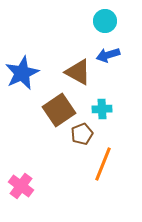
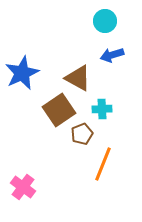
blue arrow: moved 4 px right
brown triangle: moved 6 px down
pink cross: moved 2 px right, 1 px down
